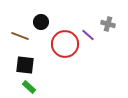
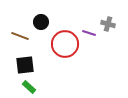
purple line: moved 1 px right, 2 px up; rotated 24 degrees counterclockwise
black square: rotated 12 degrees counterclockwise
